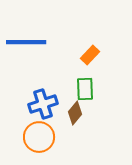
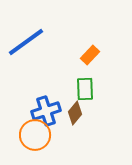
blue line: rotated 36 degrees counterclockwise
blue cross: moved 3 px right, 7 px down
orange circle: moved 4 px left, 2 px up
